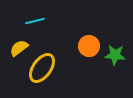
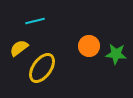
green star: moved 1 px right, 1 px up
